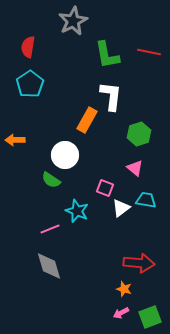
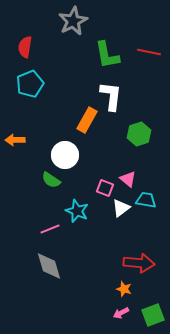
red semicircle: moved 3 px left
cyan pentagon: rotated 12 degrees clockwise
pink triangle: moved 7 px left, 11 px down
green square: moved 3 px right, 2 px up
